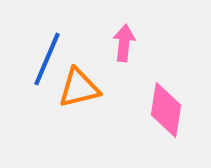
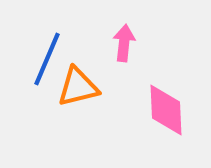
orange triangle: moved 1 px left, 1 px up
pink diamond: rotated 12 degrees counterclockwise
